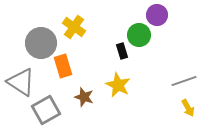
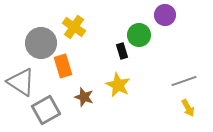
purple circle: moved 8 px right
